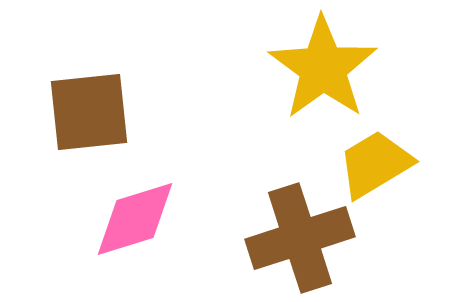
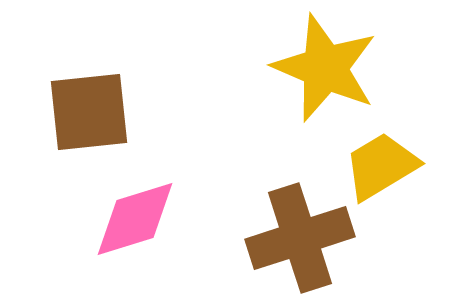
yellow star: moved 2 px right; rotated 13 degrees counterclockwise
yellow trapezoid: moved 6 px right, 2 px down
